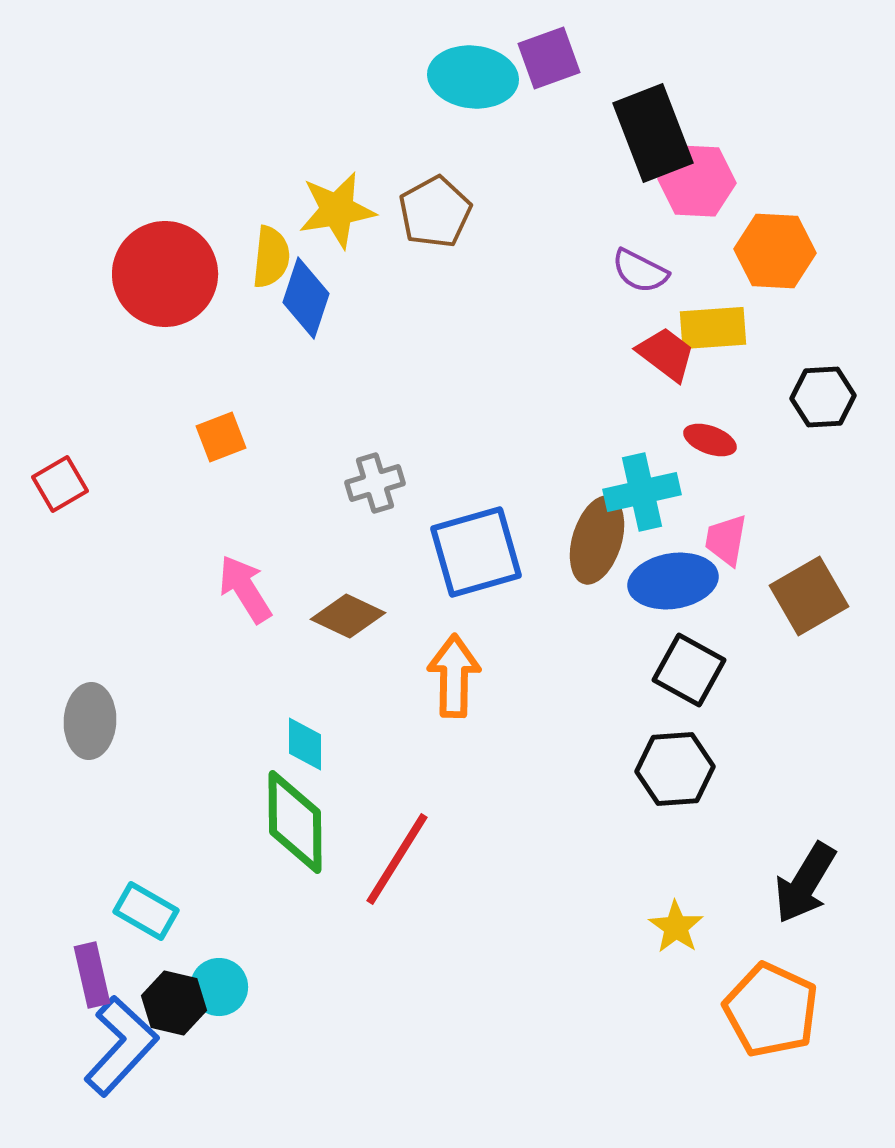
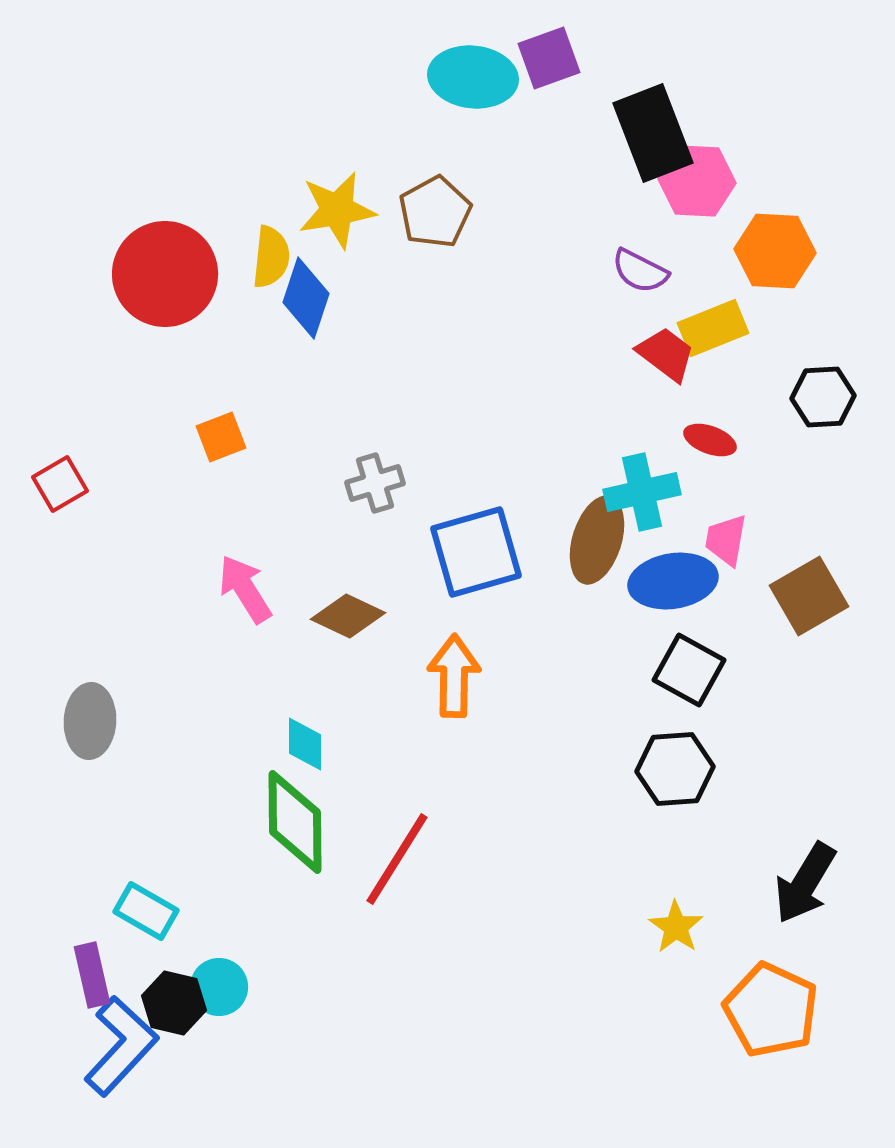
yellow rectangle at (713, 328): rotated 18 degrees counterclockwise
